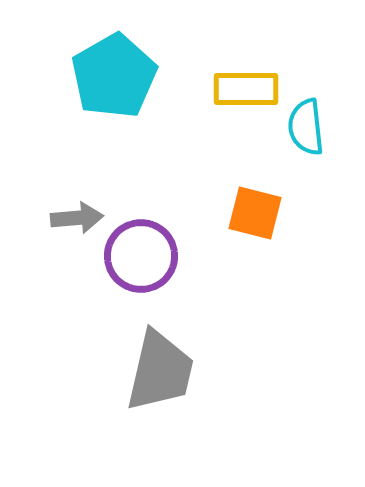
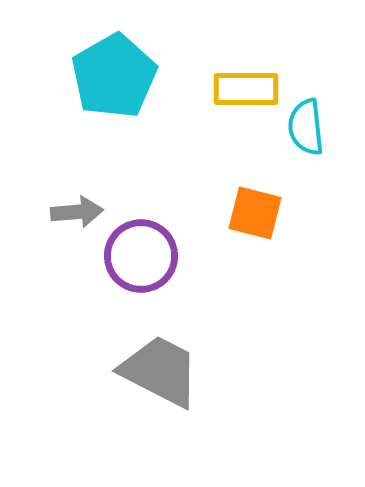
gray arrow: moved 6 px up
gray trapezoid: rotated 76 degrees counterclockwise
